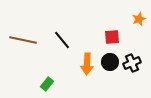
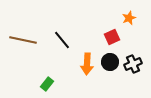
orange star: moved 10 px left, 1 px up
red square: rotated 21 degrees counterclockwise
black cross: moved 1 px right, 1 px down
